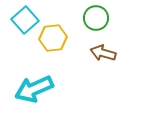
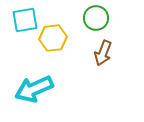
cyan square: rotated 32 degrees clockwise
brown arrow: rotated 85 degrees counterclockwise
